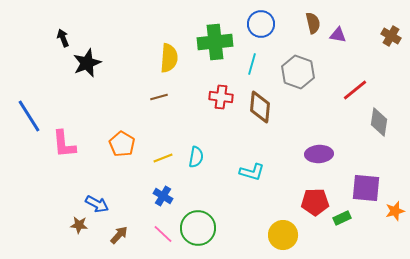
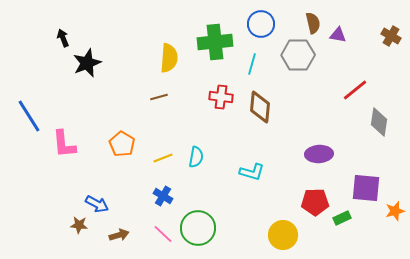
gray hexagon: moved 17 px up; rotated 20 degrees counterclockwise
brown arrow: rotated 30 degrees clockwise
